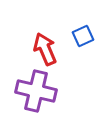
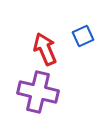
purple cross: moved 2 px right, 1 px down
